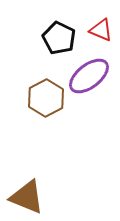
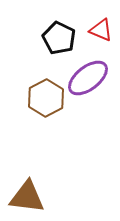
purple ellipse: moved 1 px left, 2 px down
brown triangle: rotated 15 degrees counterclockwise
